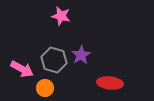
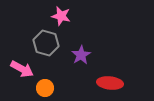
gray hexagon: moved 8 px left, 17 px up
